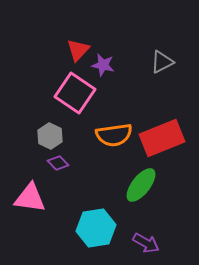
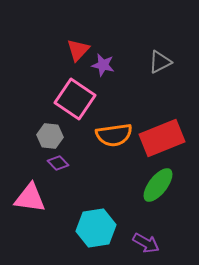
gray triangle: moved 2 px left
pink square: moved 6 px down
gray hexagon: rotated 20 degrees counterclockwise
green ellipse: moved 17 px right
